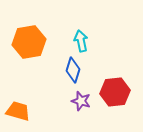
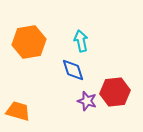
blue diamond: rotated 35 degrees counterclockwise
purple star: moved 6 px right
